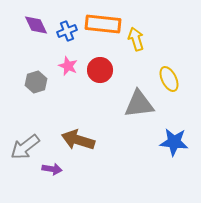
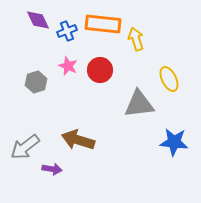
purple diamond: moved 2 px right, 5 px up
